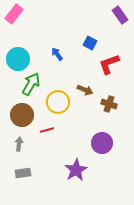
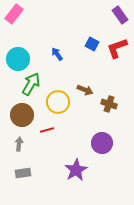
blue square: moved 2 px right, 1 px down
red L-shape: moved 8 px right, 16 px up
